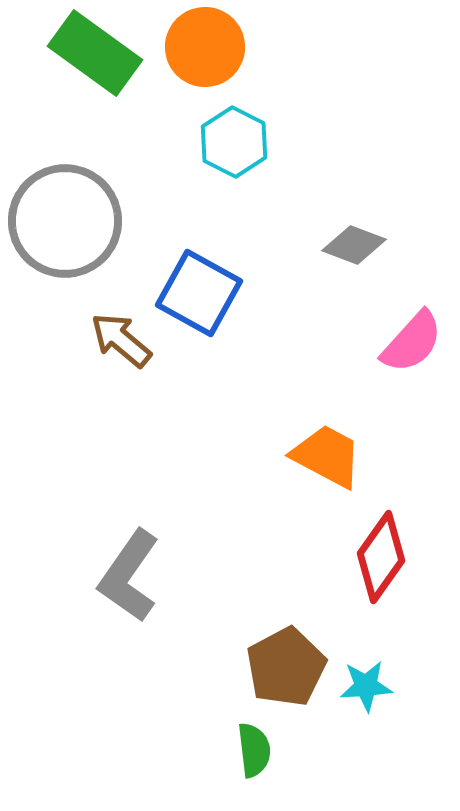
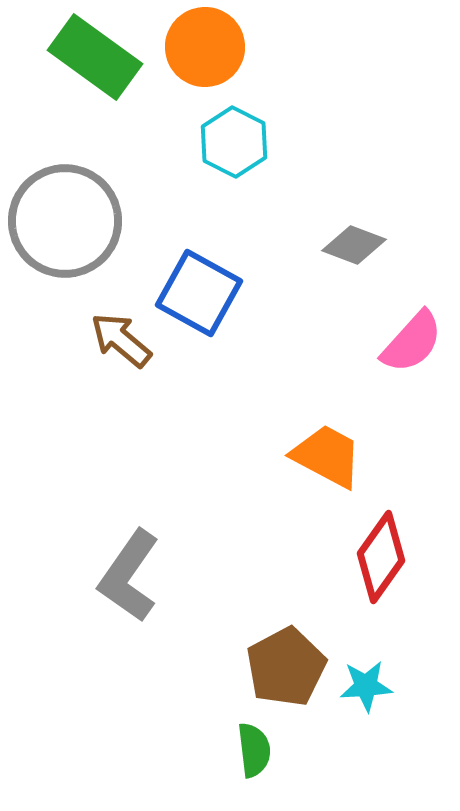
green rectangle: moved 4 px down
